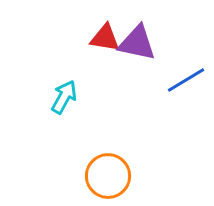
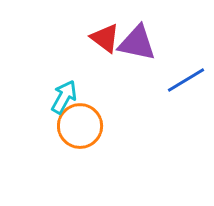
red triangle: rotated 28 degrees clockwise
orange circle: moved 28 px left, 50 px up
